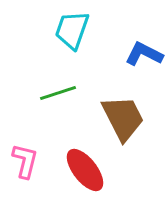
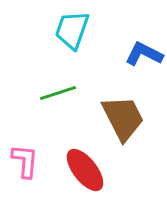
pink L-shape: rotated 9 degrees counterclockwise
